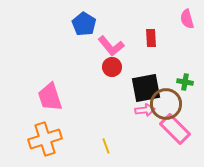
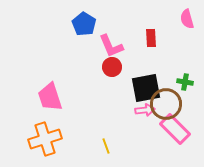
pink L-shape: rotated 16 degrees clockwise
